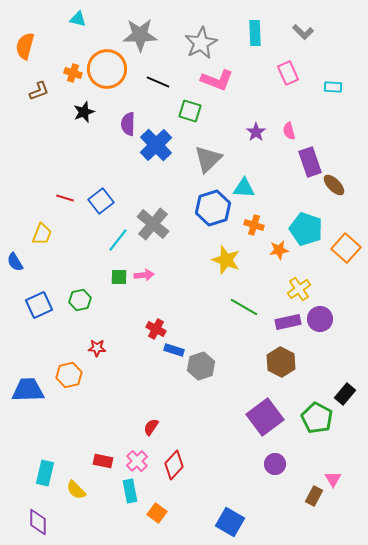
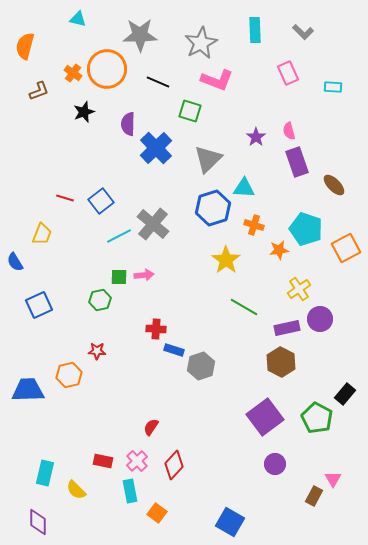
cyan rectangle at (255, 33): moved 3 px up
orange cross at (73, 73): rotated 18 degrees clockwise
purple star at (256, 132): moved 5 px down
blue cross at (156, 145): moved 3 px down
purple rectangle at (310, 162): moved 13 px left
cyan line at (118, 240): moved 1 px right, 4 px up; rotated 25 degrees clockwise
orange square at (346, 248): rotated 20 degrees clockwise
yellow star at (226, 260): rotated 16 degrees clockwise
green hexagon at (80, 300): moved 20 px right
purple rectangle at (288, 322): moved 1 px left, 6 px down
red cross at (156, 329): rotated 24 degrees counterclockwise
red star at (97, 348): moved 3 px down
